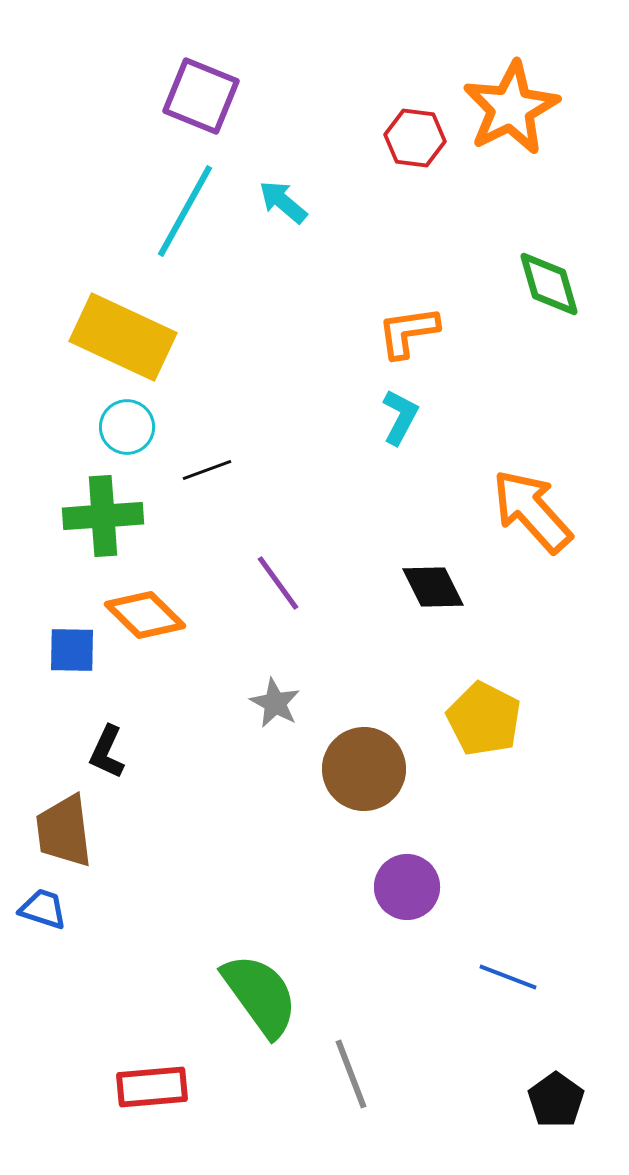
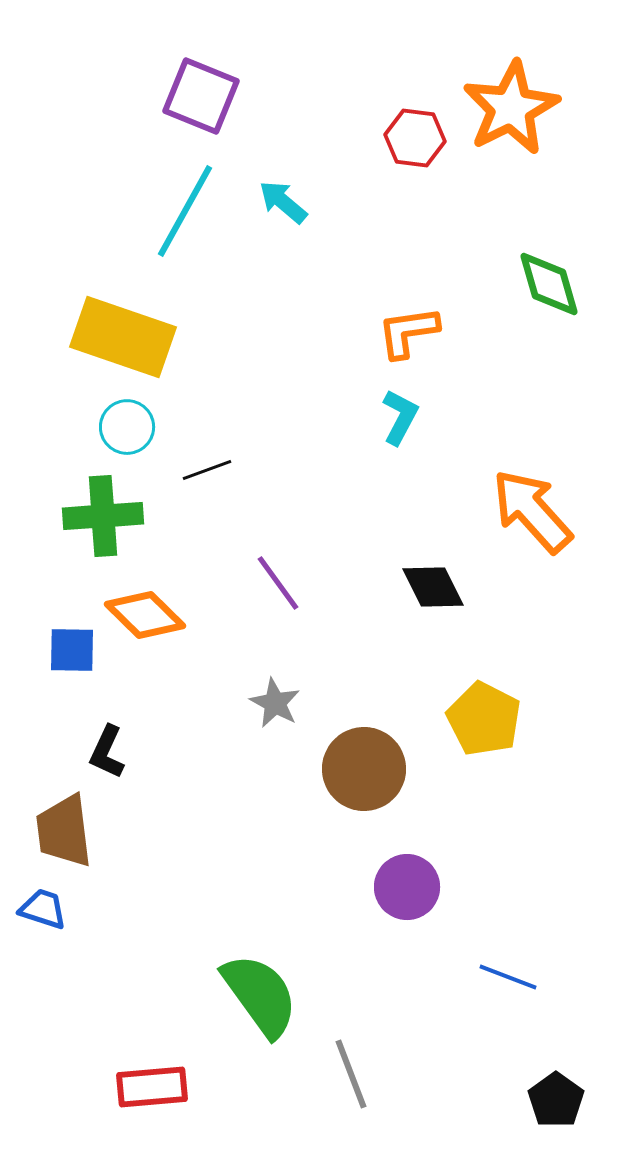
yellow rectangle: rotated 6 degrees counterclockwise
